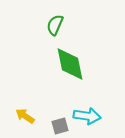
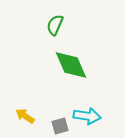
green diamond: moved 1 px right, 1 px down; rotated 12 degrees counterclockwise
